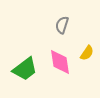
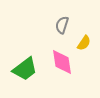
yellow semicircle: moved 3 px left, 10 px up
pink diamond: moved 2 px right
